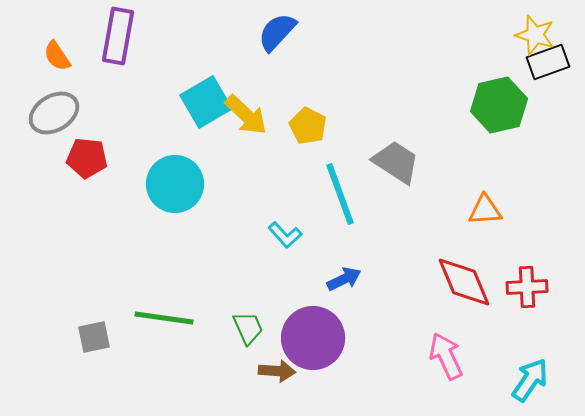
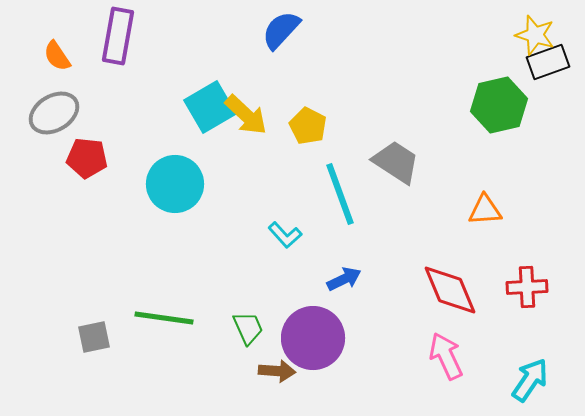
blue semicircle: moved 4 px right, 2 px up
cyan square: moved 4 px right, 5 px down
red diamond: moved 14 px left, 8 px down
